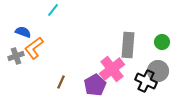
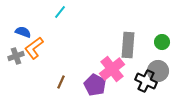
cyan line: moved 7 px right, 2 px down
purple pentagon: rotated 15 degrees counterclockwise
